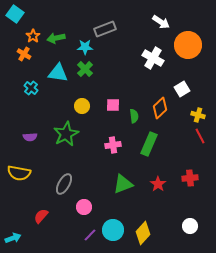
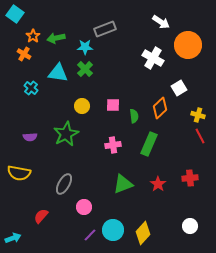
white square: moved 3 px left, 1 px up
